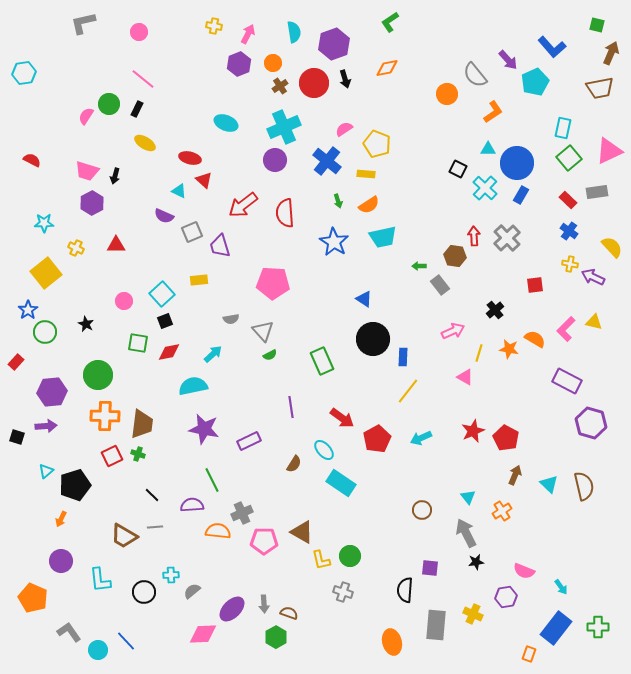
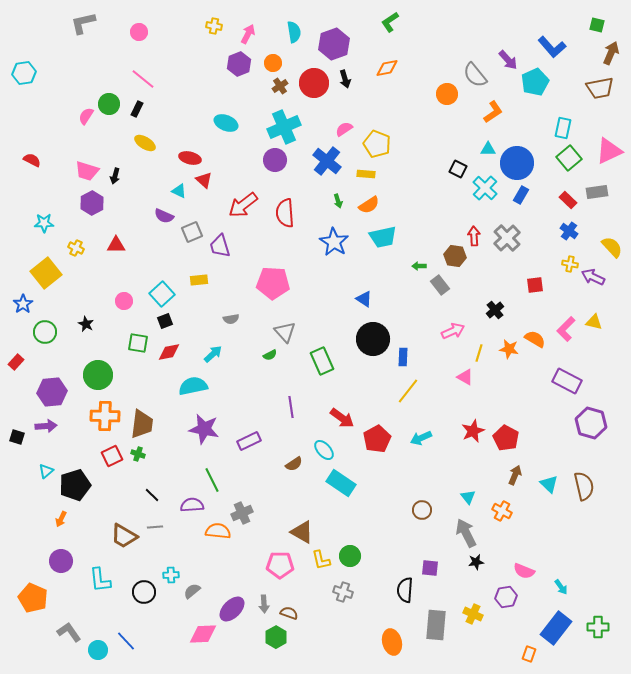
blue star at (28, 310): moved 5 px left, 6 px up
gray triangle at (263, 331): moved 22 px right, 1 px down
brown semicircle at (294, 464): rotated 24 degrees clockwise
orange cross at (502, 511): rotated 30 degrees counterclockwise
pink pentagon at (264, 541): moved 16 px right, 24 px down
